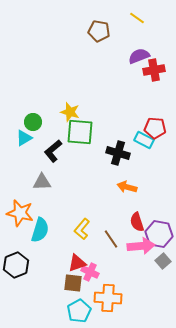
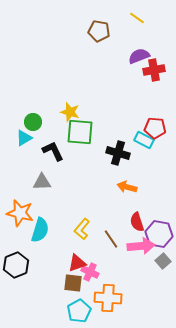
black L-shape: rotated 105 degrees clockwise
